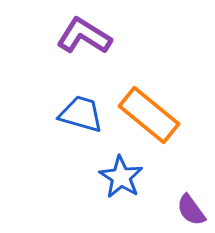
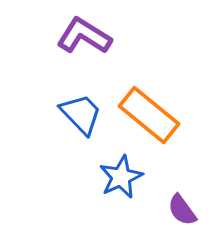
blue trapezoid: rotated 30 degrees clockwise
blue star: rotated 15 degrees clockwise
purple semicircle: moved 9 px left
